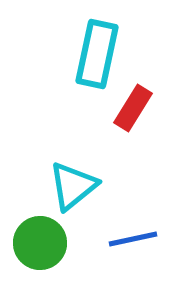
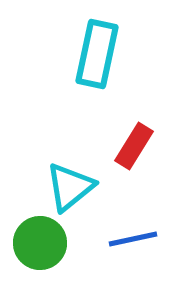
red rectangle: moved 1 px right, 38 px down
cyan triangle: moved 3 px left, 1 px down
